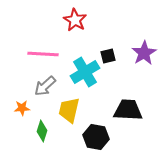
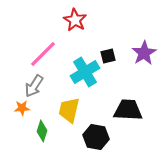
pink line: rotated 48 degrees counterclockwise
gray arrow: moved 11 px left; rotated 15 degrees counterclockwise
